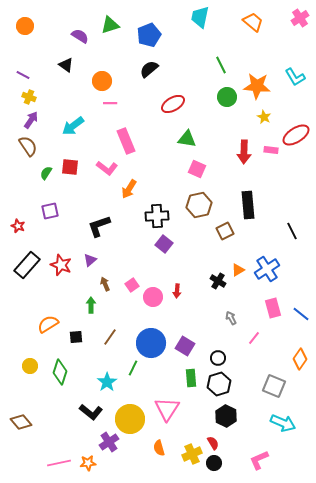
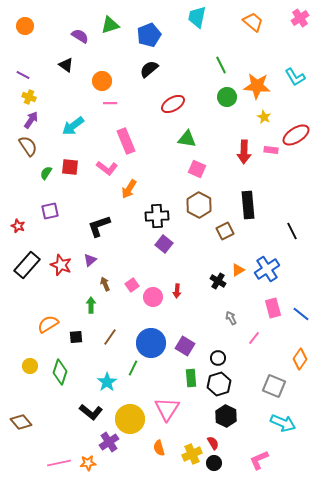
cyan trapezoid at (200, 17): moved 3 px left
brown hexagon at (199, 205): rotated 20 degrees counterclockwise
